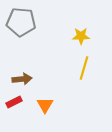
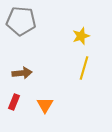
gray pentagon: moved 1 px up
yellow star: rotated 18 degrees counterclockwise
brown arrow: moved 6 px up
red rectangle: rotated 42 degrees counterclockwise
